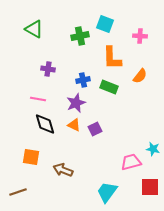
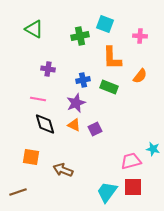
pink trapezoid: moved 1 px up
red square: moved 17 px left
